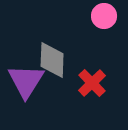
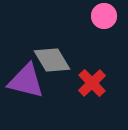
gray diamond: rotated 33 degrees counterclockwise
purple triangle: rotated 48 degrees counterclockwise
